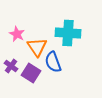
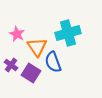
cyan cross: rotated 20 degrees counterclockwise
purple cross: moved 1 px up
